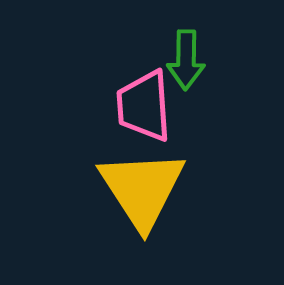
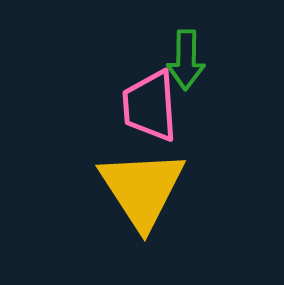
pink trapezoid: moved 6 px right
